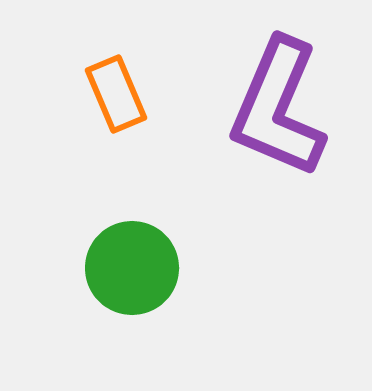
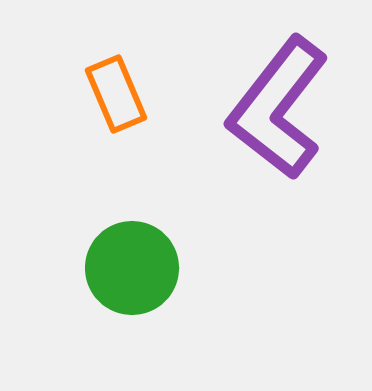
purple L-shape: rotated 15 degrees clockwise
